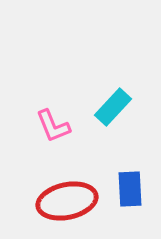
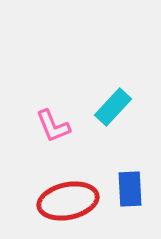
red ellipse: moved 1 px right
